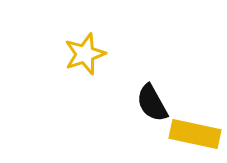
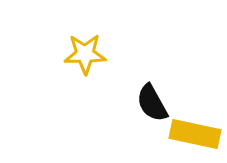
yellow star: rotated 18 degrees clockwise
